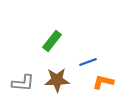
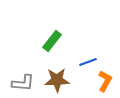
orange L-shape: moved 2 px right, 1 px up; rotated 105 degrees clockwise
